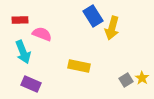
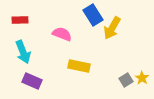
blue rectangle: moved 1 px up
yellow arrow: rotated 15 degrees clockwise
pink semicircle: moved 20 px right
purple rectangle: moved 1 px right, 3 px up
